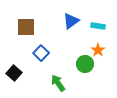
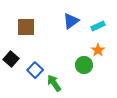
cyan rectangle: rotated 32 degrees counterclockwise
blue square: moved 6 px left, 17 px down
green circle: moved 1 px left, 1 px down
black square: moved 3 px left, 14 px up
green arrow: moved 4 px left
